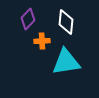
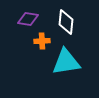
purple diamond: rotated 55 degrees clockwise
